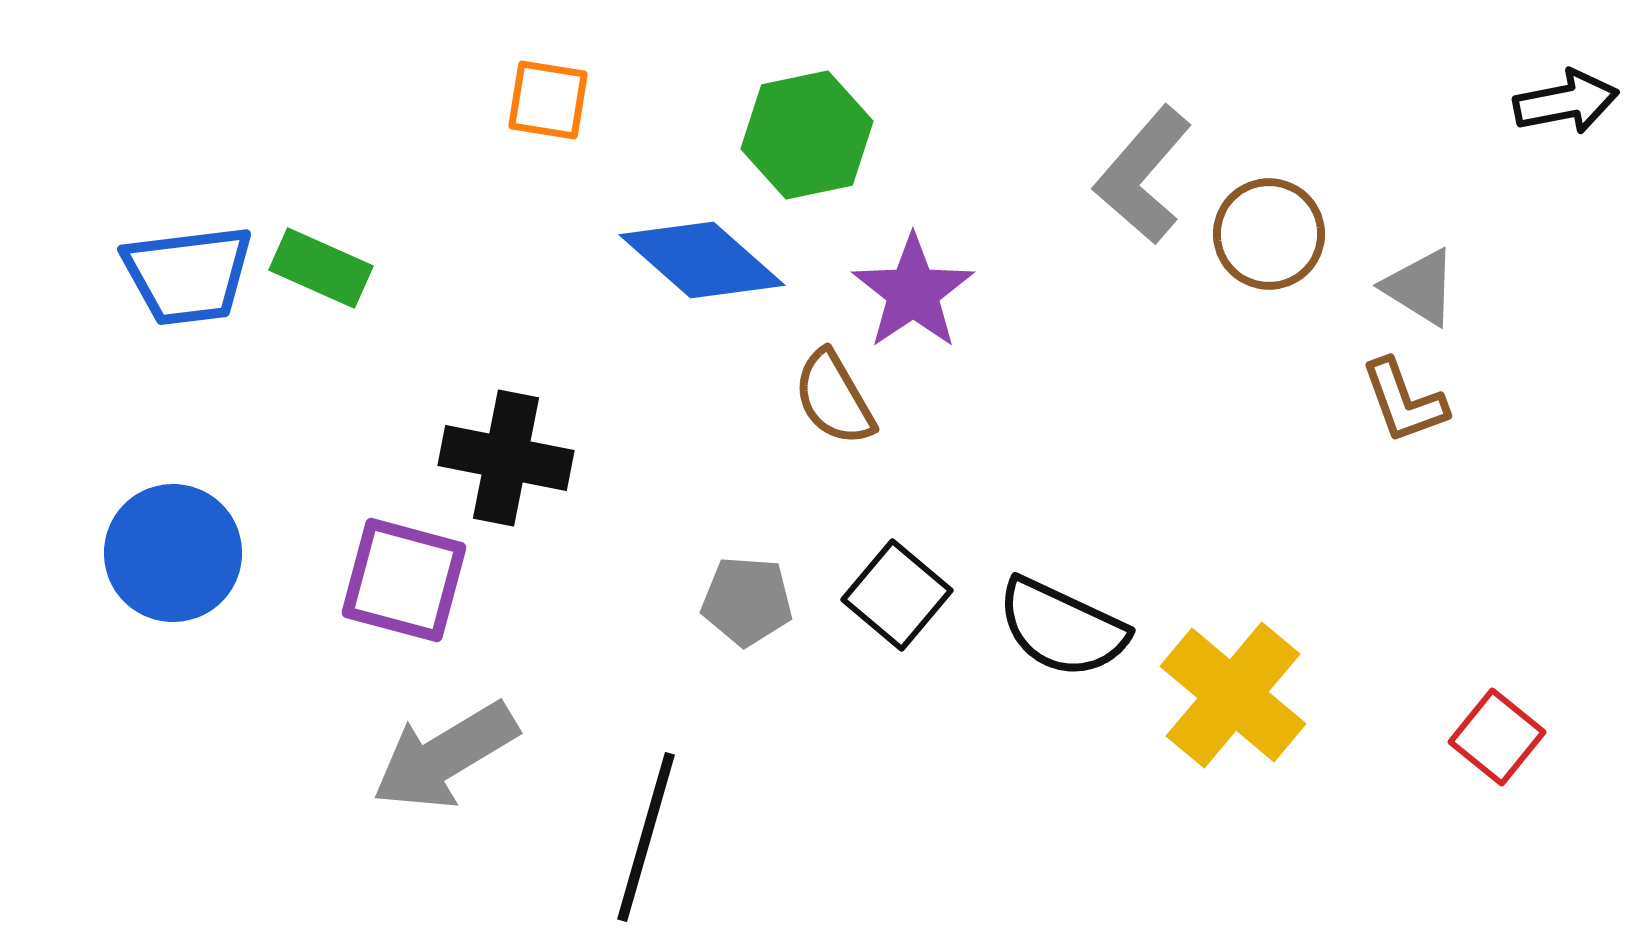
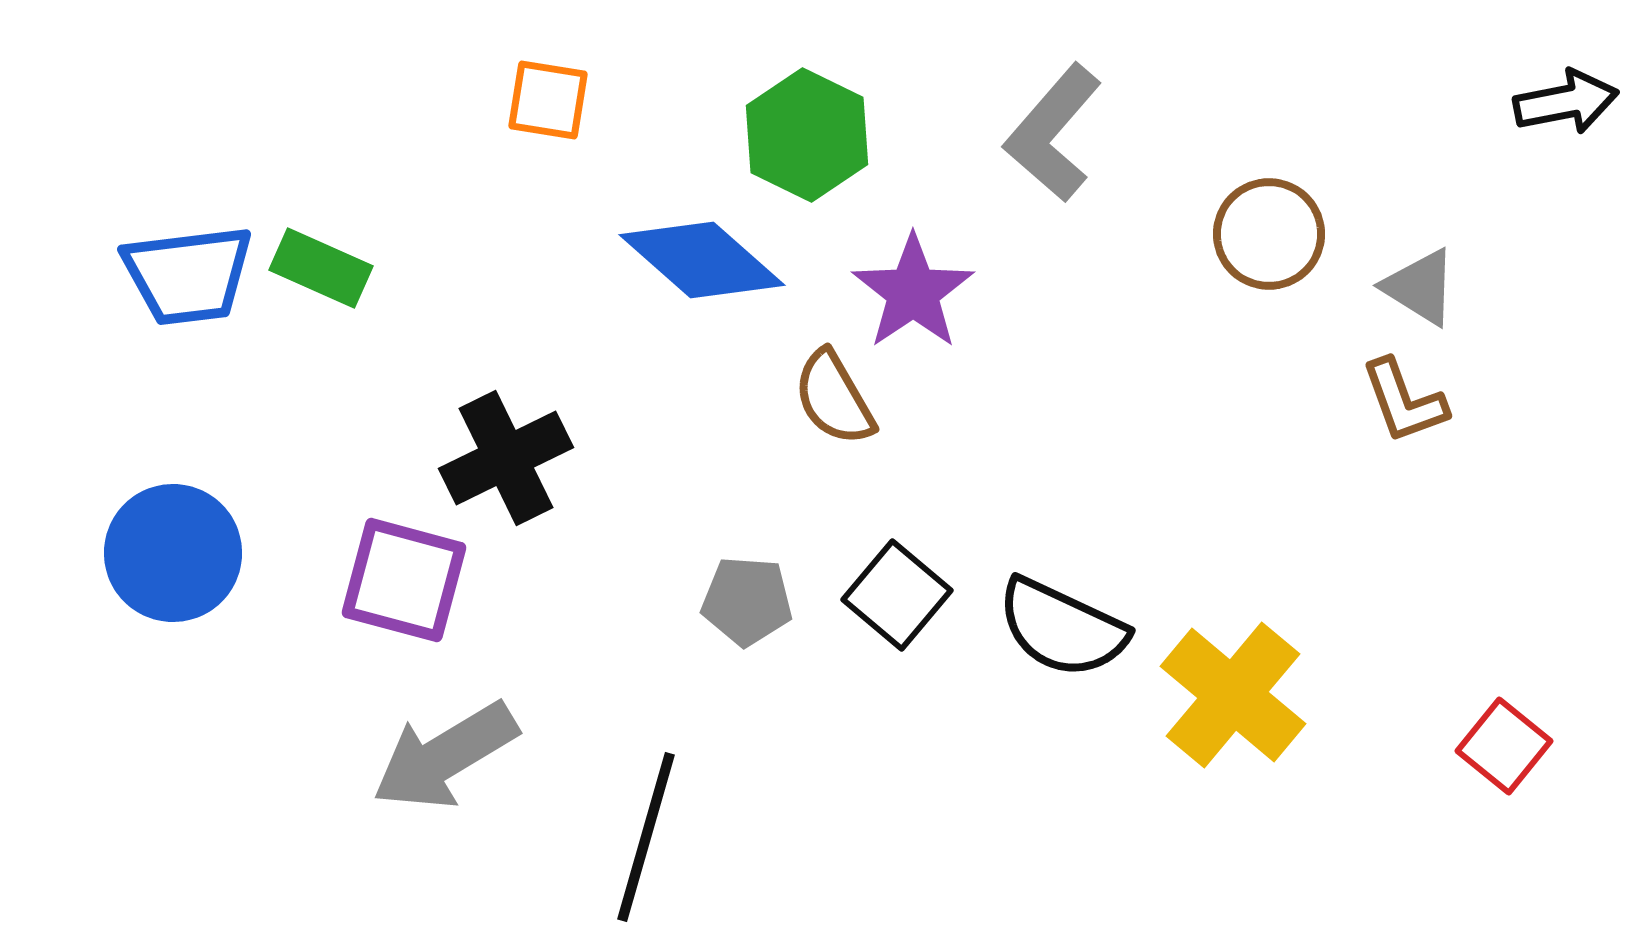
green hexagon: rotated 22 degrees counterclockwise
gray L-shape: moved 90 px left, 42 px up
black cross: rotated 37 degrees counterclockwise
red square: moved 7 px right, 9 px down
